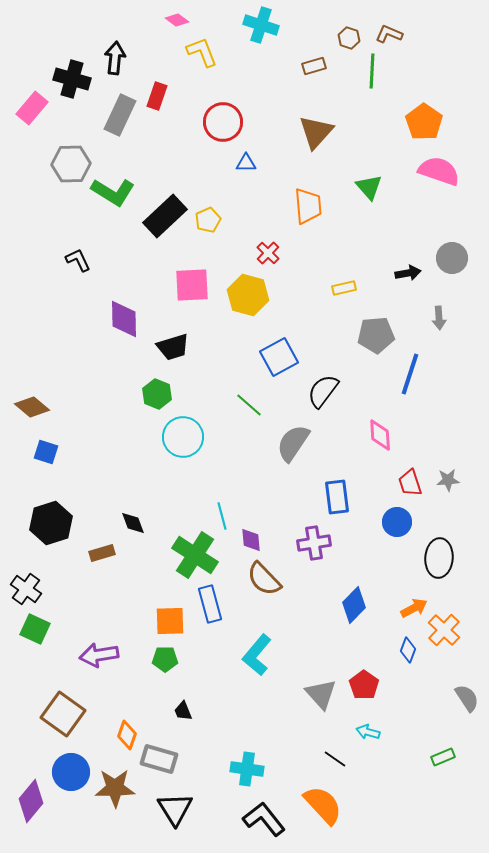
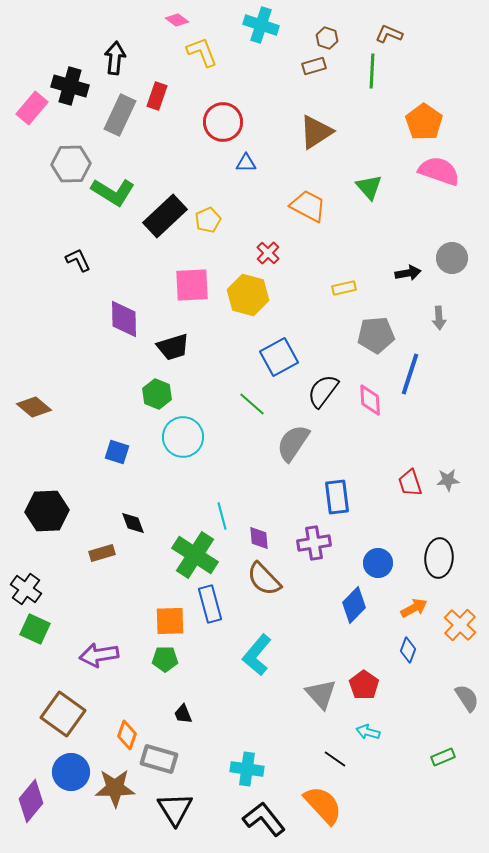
brown hexagon at (349, 38): moved 22 px left
black cross at (72, 79): moved 2 px left, 7 px down
brown triangle at (316, 132): rotated 15 degrees clockwise
orange trapezoid at (308, 206): rotated 57 degrees counterclockwise
green line at (249, 405): moved 3 px right, 1 px up
brown diamond at (32, 407): moved 2 px right
pink diamond at (380, 435): moved 10 px left, 35 px up
blue square at (46, 452): moved 71 px right
blue circle at (397, 522): moved 19 px left, 41 px down
black hexagon at (51, 523): moved 4 px left, 12 px up; rotated 15 degrees clockwise
purple diamond at (251, 540): moved 8 px right, 2 px up
orange cross at (444, 630): moved 16 px right, 5 px up
black trapezoid at (183, 711): moved 3 px down
